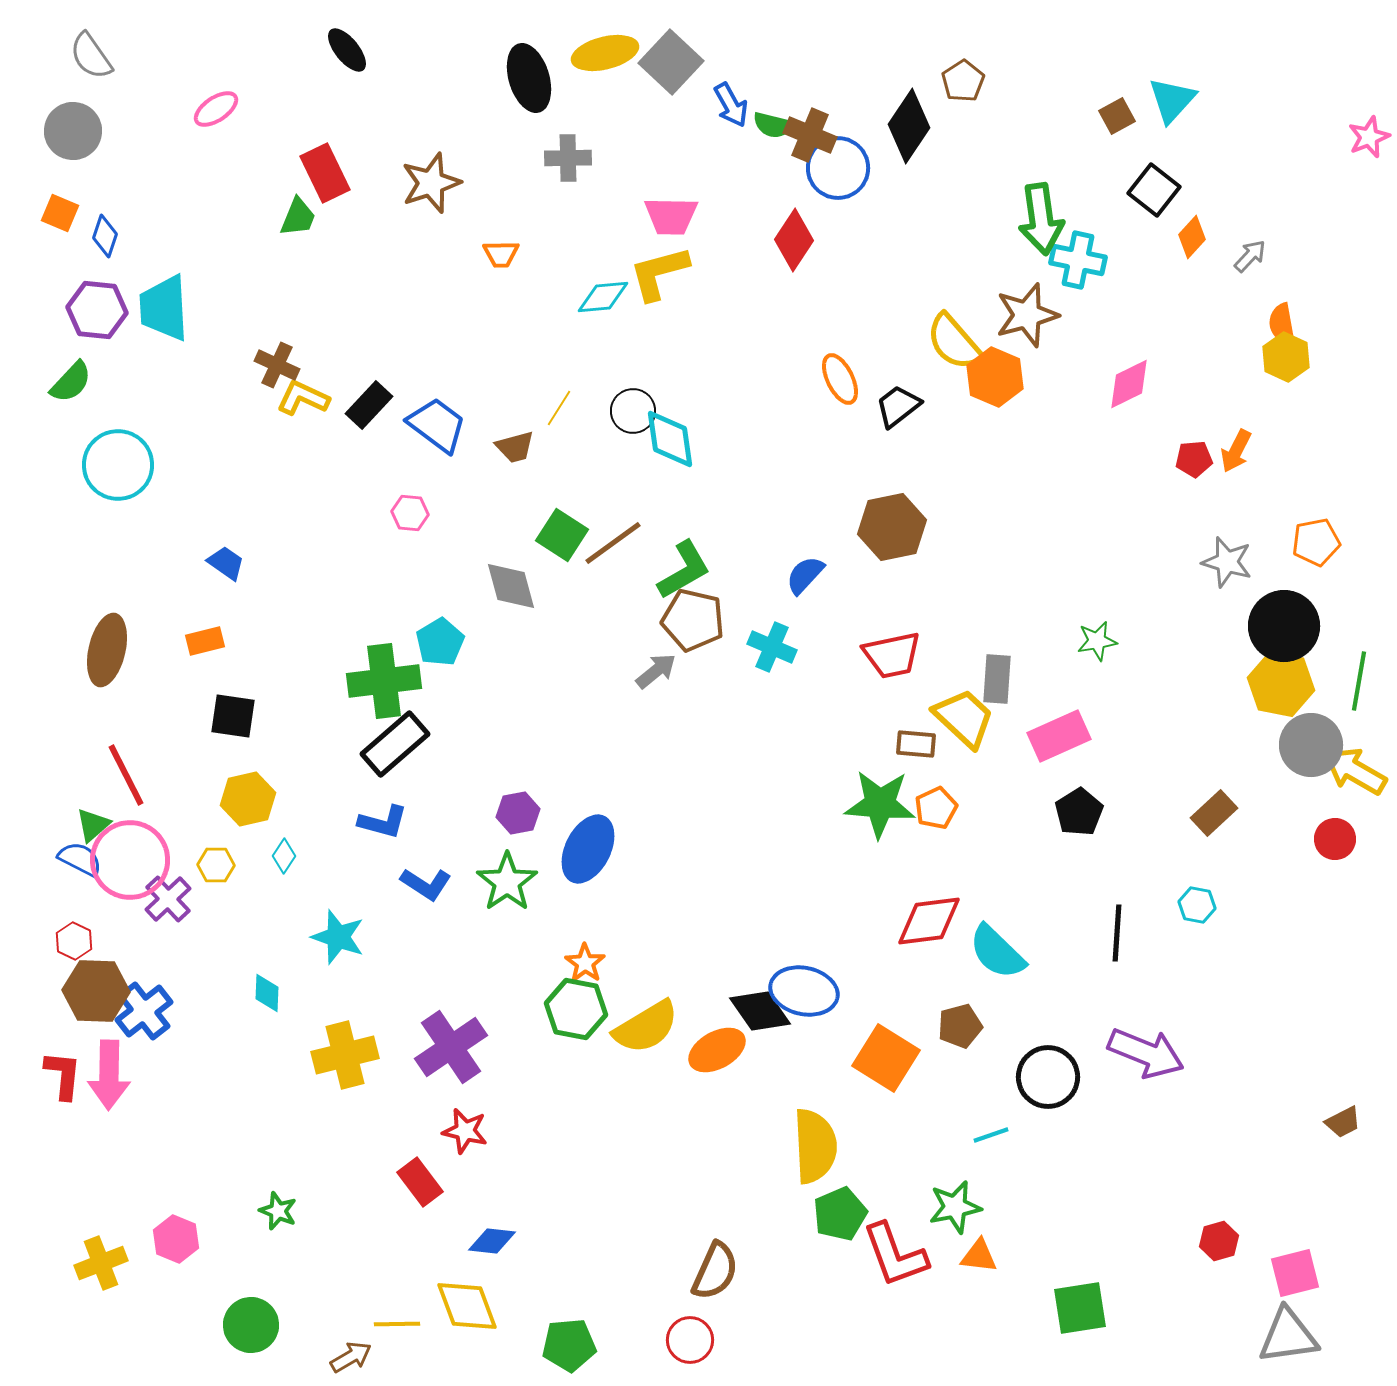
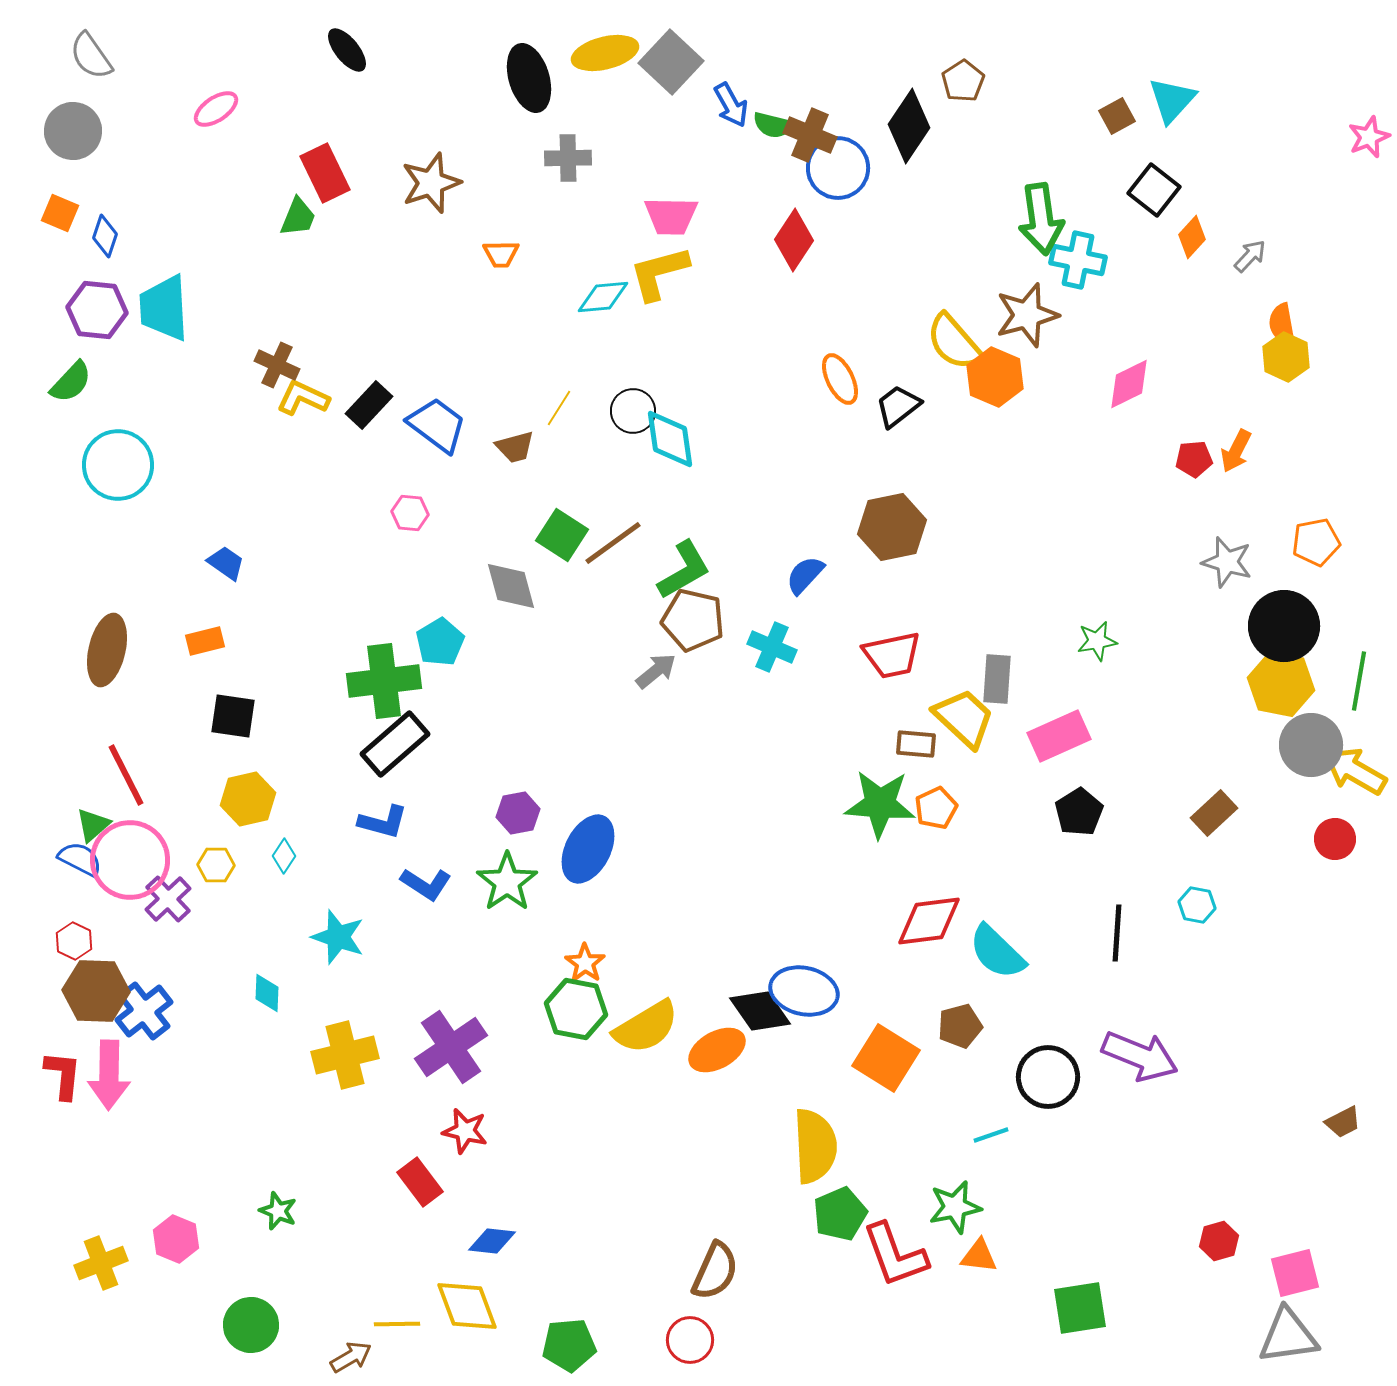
purple arrow at (1146, 1053): moved 6 px left, 3 px down
